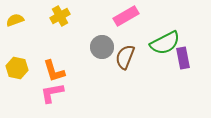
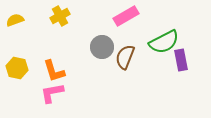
green semicircle: moved 1 px left, 1 px up
purple rectangle: moved 2 px left, 2 px down
